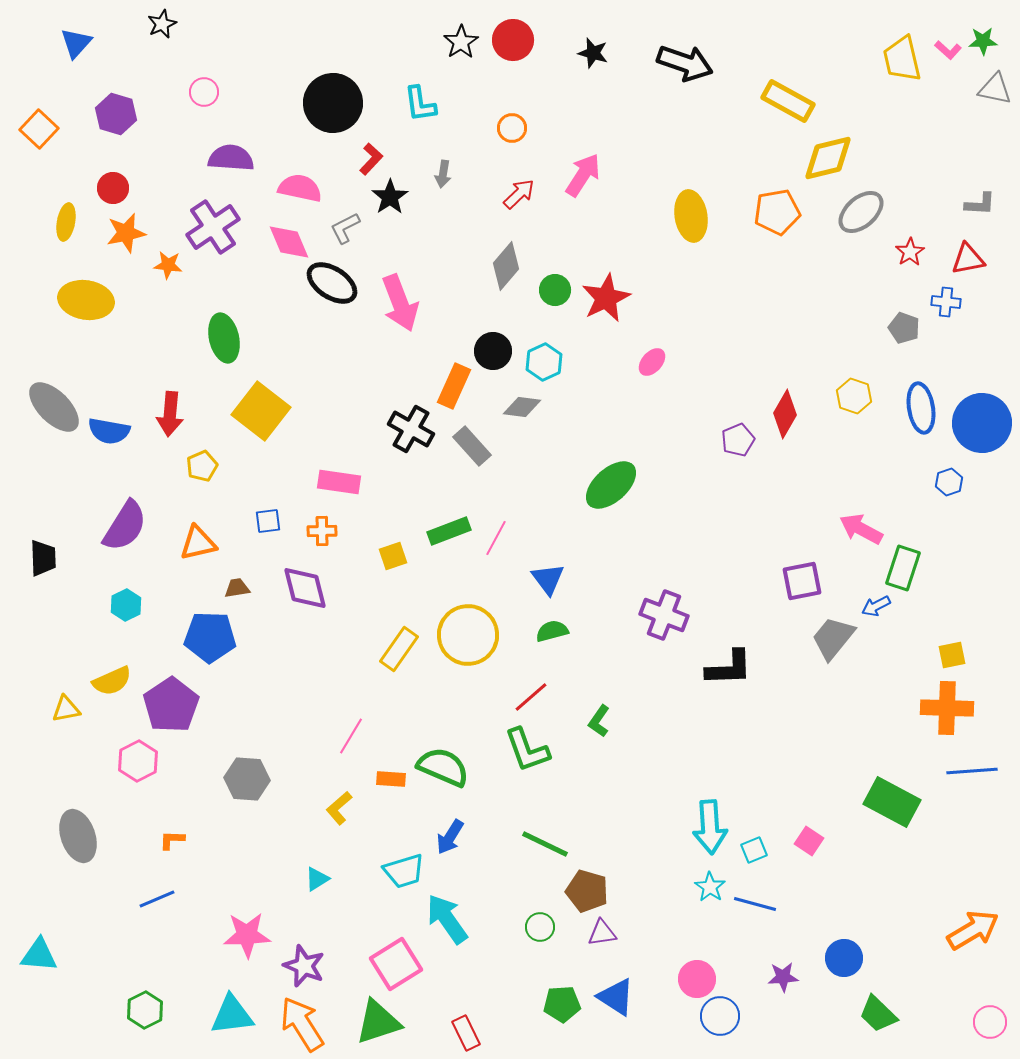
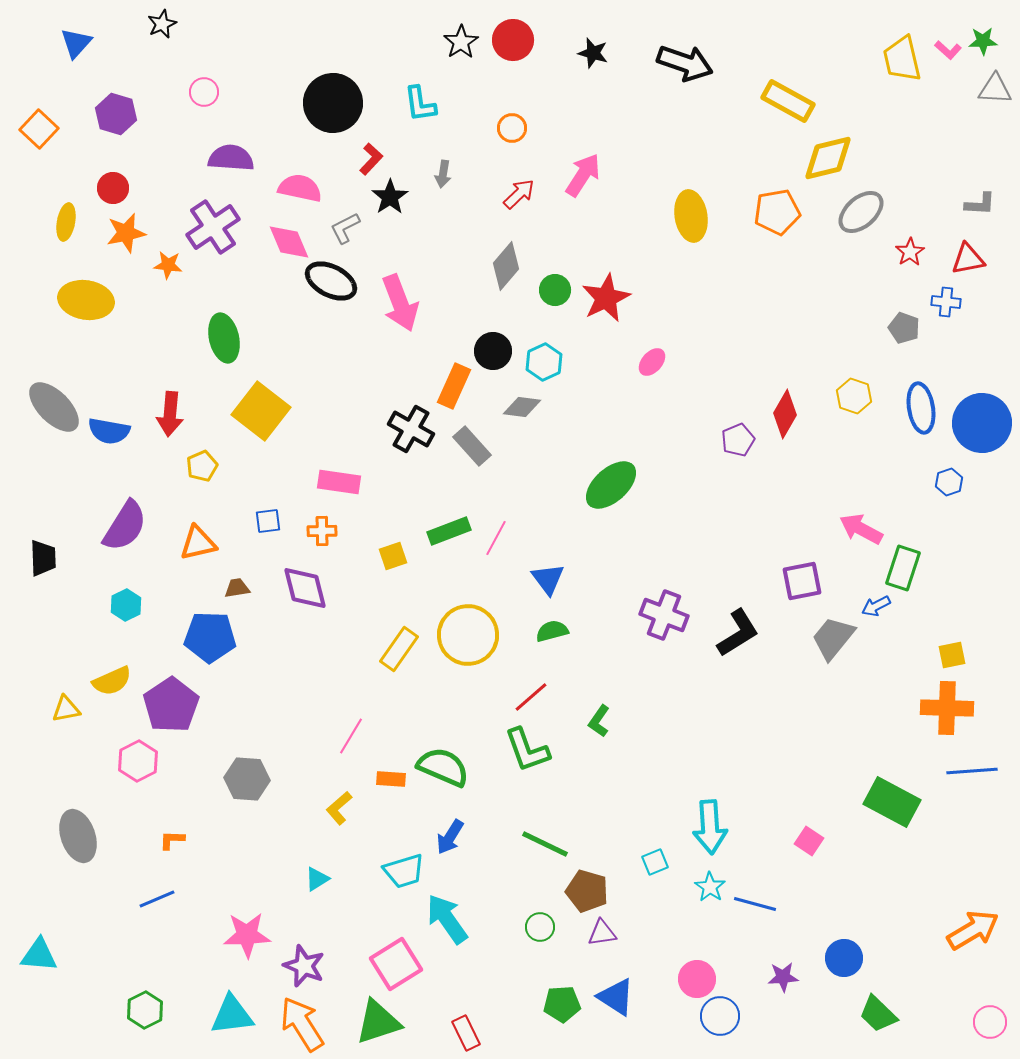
gray triangle at (995, 89): rotated 9 degrees counterclockwise
black ellipse at (332, 283): moved 1 px left, 2 px up; rotated 6 degrees counterclockwise
black L-shape at (729, 668): moved 9 px right, 35 px up; rotated 30 degrees counterclockwise
cyan square at (754, 850): moved 99 px left, 12 px down
